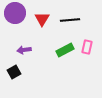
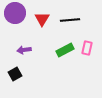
pink rectangle: moved 1 px down
black square: moved 1 px right, 2 px down
